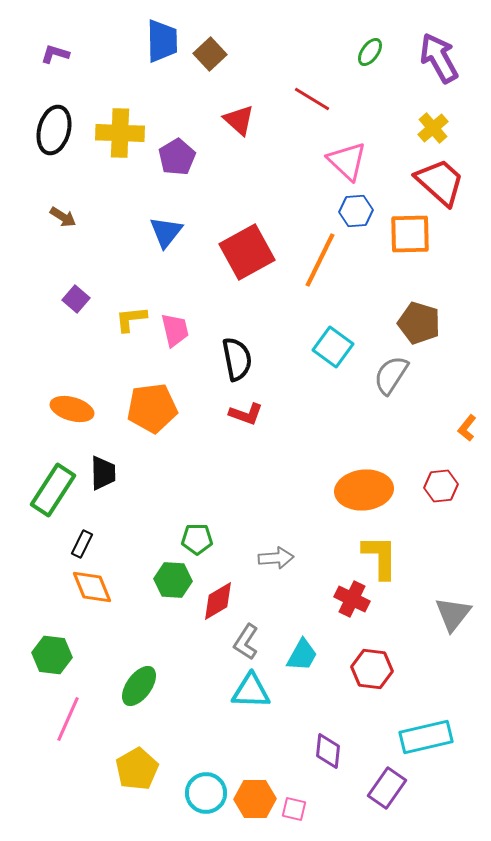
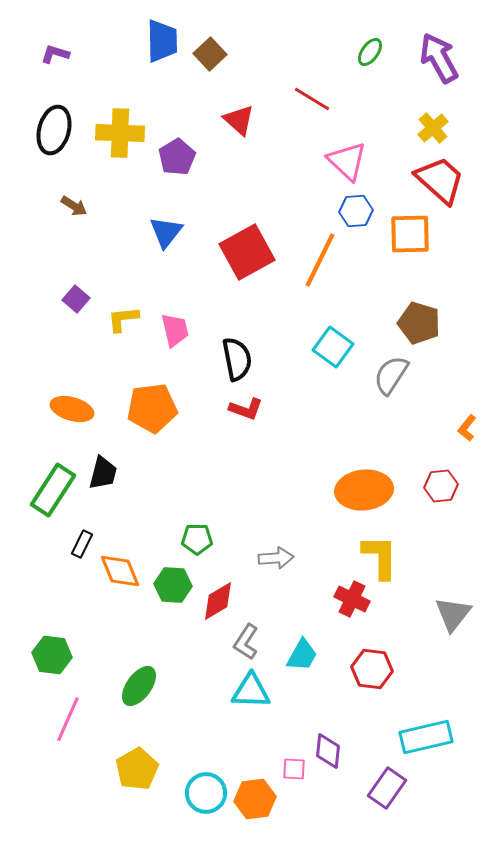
red trapezoid at (440, 182): moved 2 px up
brown arrow at (63, 217): moved 11 px right, 11 px up
yellow L-shape at (131, 319): moved 8 px left
red L-shape at (246, 414): moved 5 px up
black trapezoid at (103, 473): rotated 15 degrees clockwise
green hexagon at (173, 580): moved 5 px down
orange diamond at (92, 587): moved 28 px right, 16 px up
orange hexagon at (255, 799): rotated 6 degrees counterclockwise
pink square at (294, 809): moved 40 px up; rotated 10 degrees counterclockwise
